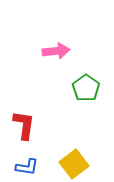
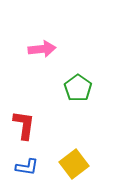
pink arrow: moved 14 px left, 2 px up
green pentagon: moved 8 px left
